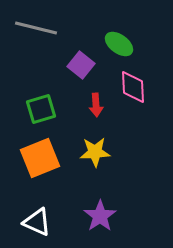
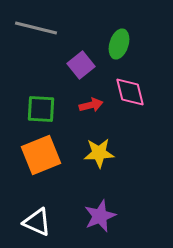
green ellipse: rotated 72 degrees clockwise
purple square: rotated 12 degrees clockwise
pink diamond: moved 3 px left, 5 px down; rotated 12 degrees counterclockwise
red arrow: moved 5 px left; rotated 100 degrees counterclockwise
green square: rotated 20 degrees clockwise
yellow star: moved 4 px right, 1 px down
orange square: moved 1 px right, 3 px up
purple star: rotated 12 degrees clockwise
